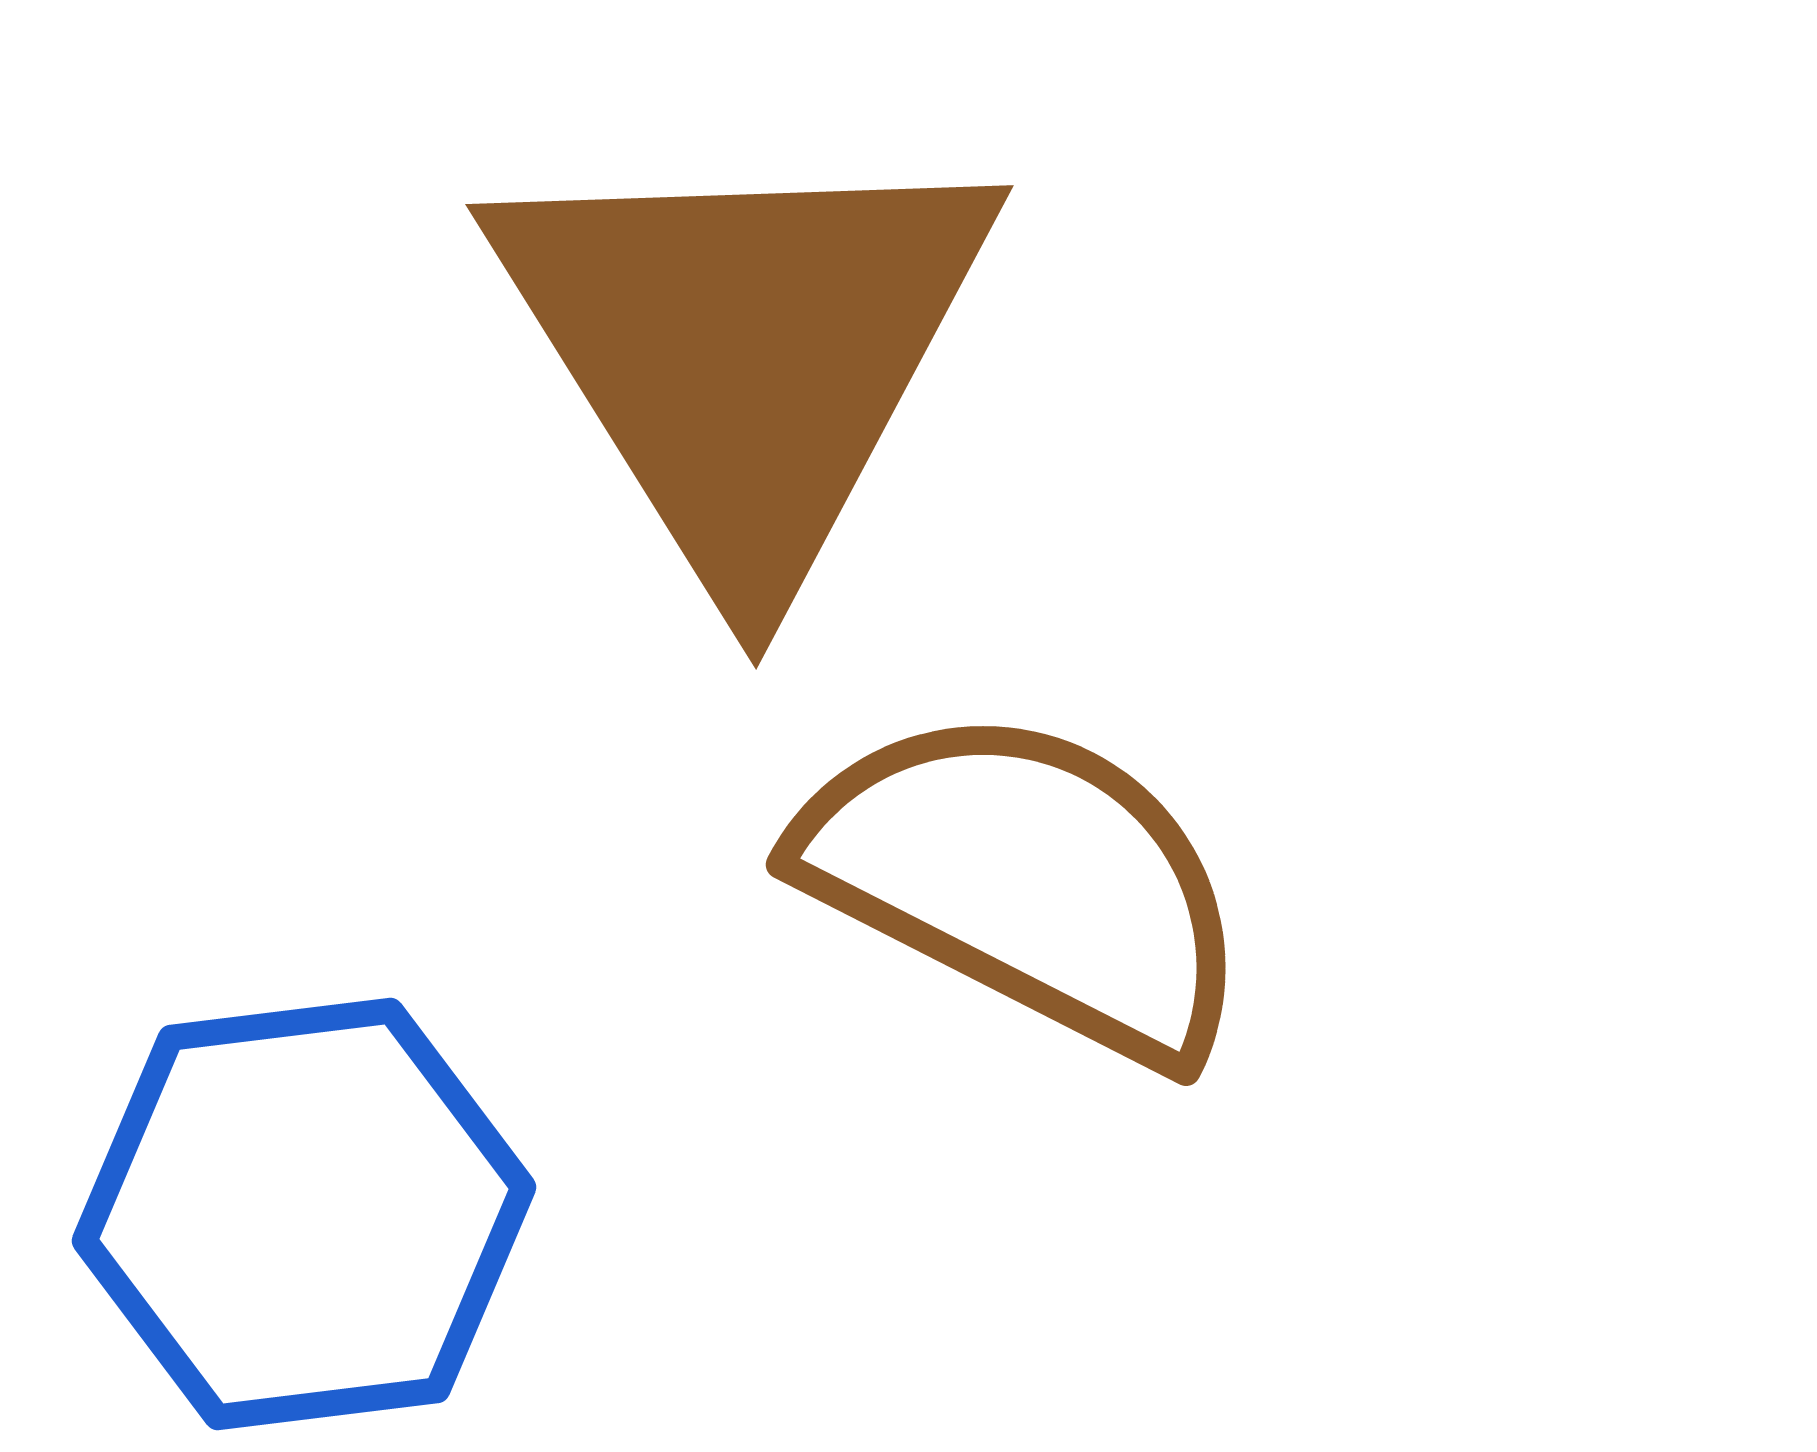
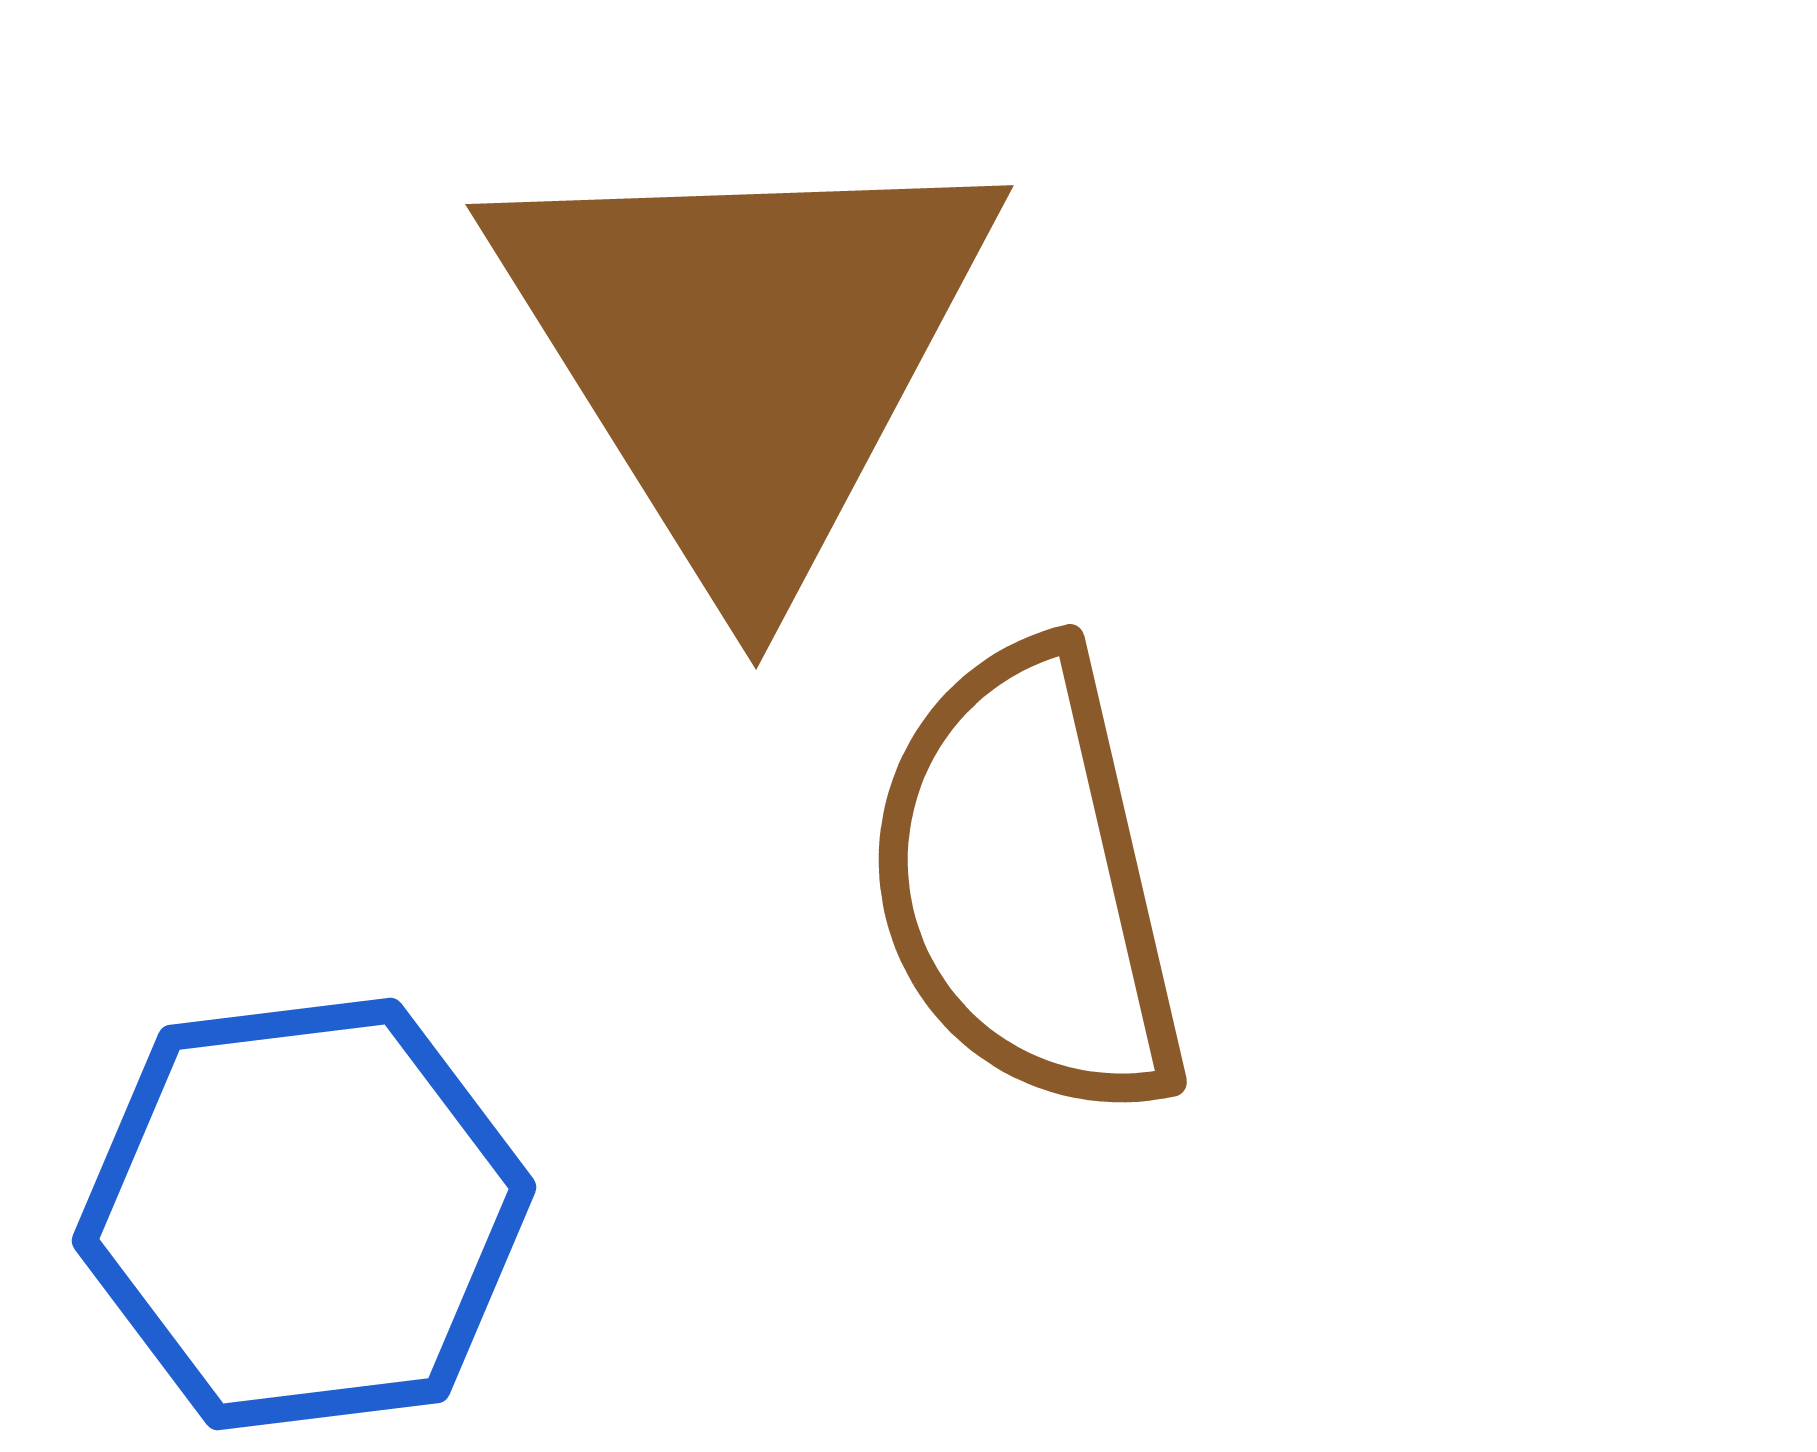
brown semicircle: rotated 130 degrees counterclockwise
